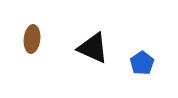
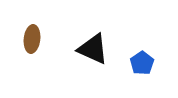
black triangle: moved 1 px down
